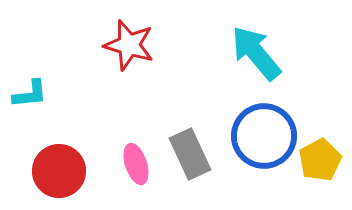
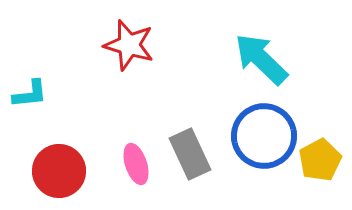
cyan arrow: moved 5 px right, 6 px down; rotated 6 degrees counterclockwise
